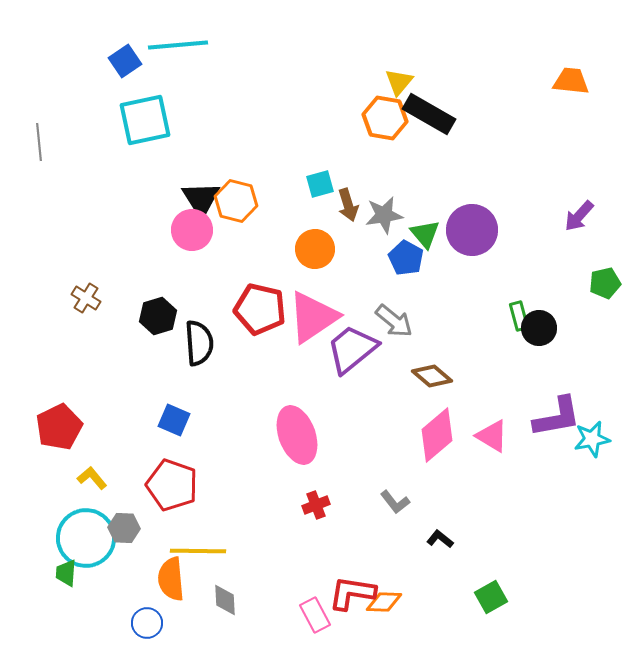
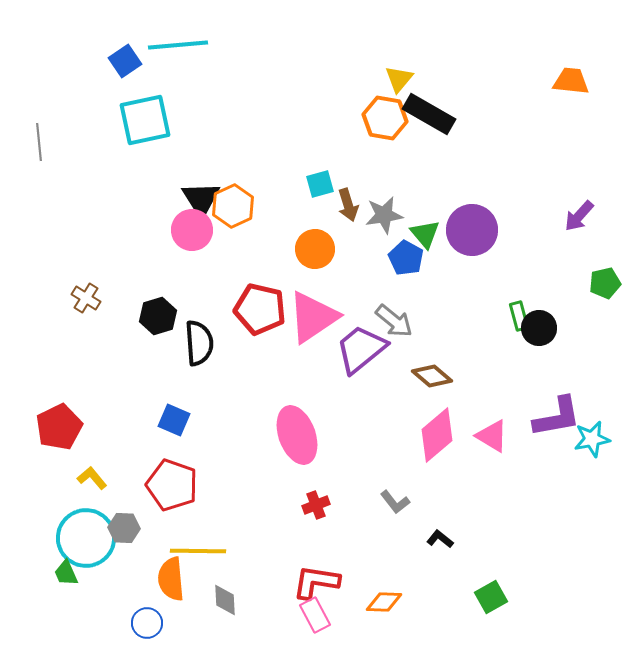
yellow triangle at (399, 82): moved 3 px up
orange hexagon at (236, 201): moved 3 px left, 5 px down; rotated 21 degrees clockwise
purple trapezoid at (352, 349): moved 9 px right
green trapezoid at (66, 573): rotated 28 degrees counterclockwise
red L-shape at (352, 593): moved 36 px left, 11 px up
